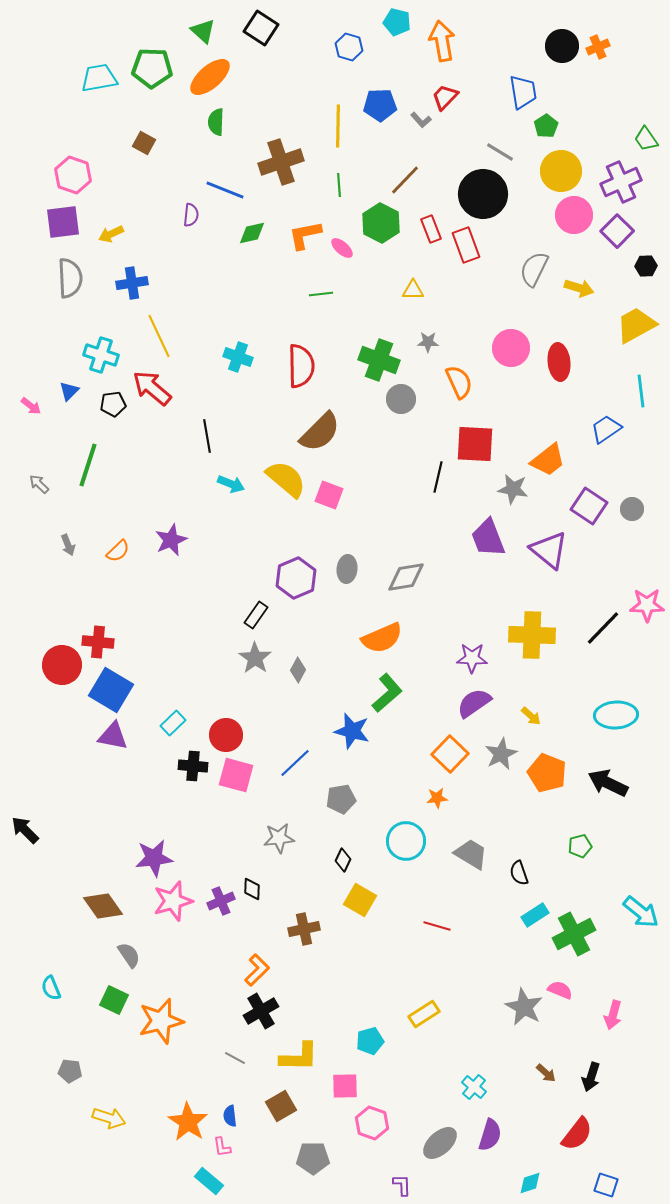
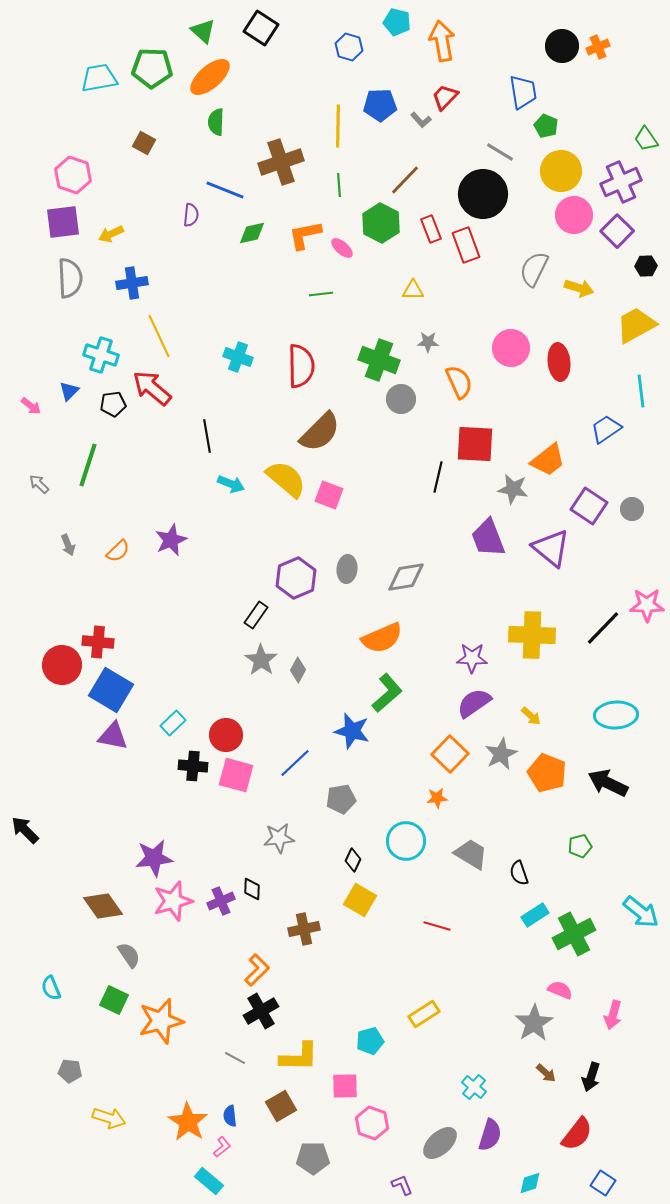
green pentagon at (546, 126): rotated 15 degrees counterclockwise
purple triangle at (549, 550): moved 2 px right, 2 px up
gray star at (255, 658): moved 6 px right, 2 px down
black diamond at (343, 860): moved 10 px right
gray star at (524, 1007): moved 10 px right, 16 px down; rotated 12 degrees clockwise
pink L-shape at (222, 1147): rotated 120 degrees counterclockwise
purple L-shape at (402, 1185): rotated 20 degrees counterclockwise
blue square at (606, 1185): moved 3 px left, 2 px up; rotated 15 degrees clockwise
